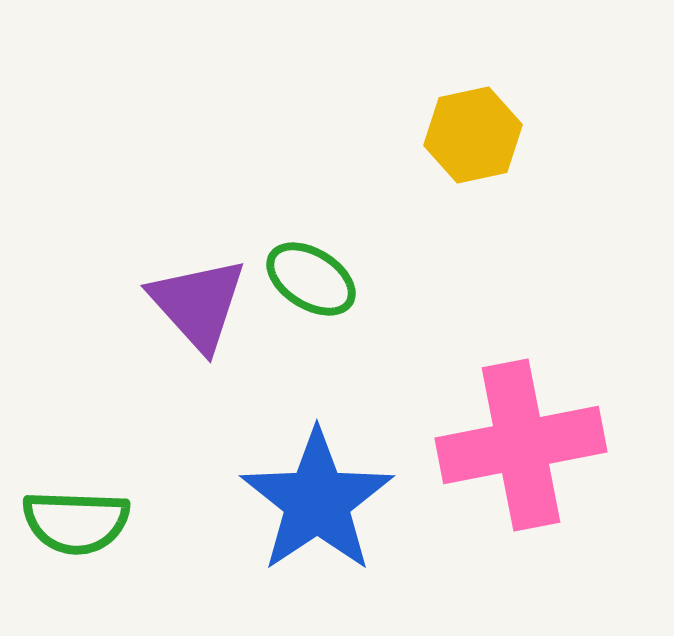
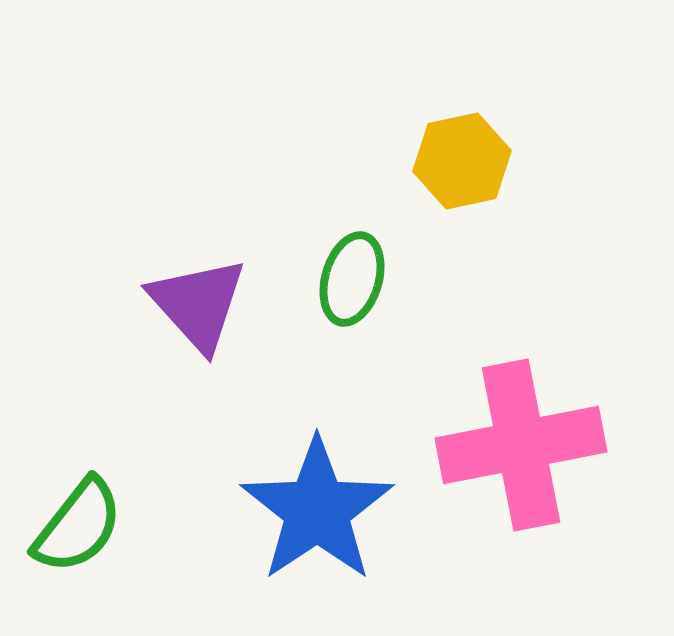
yellow hexagon: moved 11 px left, 26 px down
green ellipse: moved 41 px right; rotated 74 degrees clockwise
blue star: moved 9 px down
green semicircle: moved 2 px right, 4 px down; rotated 54 degrees counterclockwise
